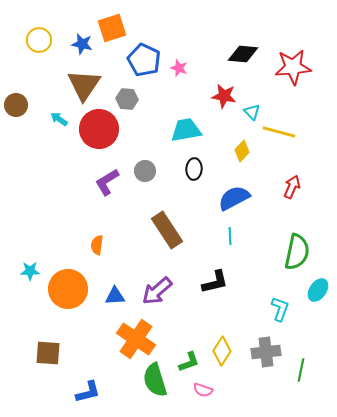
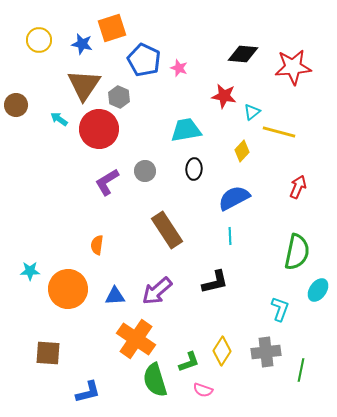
gray hexagon at (127, 99): moved 8 px left, 2 px up; rotated 20 degrees clockwise
cyan triangle at (252, 112): rotated 36 degrees clockwise
red arrow at (292, 187): moved 6 px right
